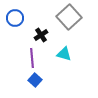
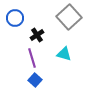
black cross: moved 4 px left
purple line: rotated 12 degrees counterclockwise
